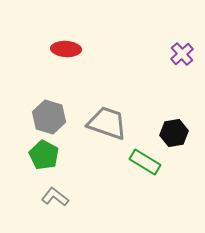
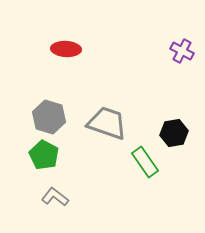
purple cross: moved 3 px up; rotated 20 degrees counterclockwise
green rectangle: rotated 24 degrees clockwise
